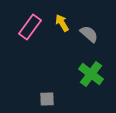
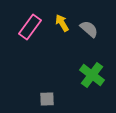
gray semicircle: moved 5 px up
green cross: moved 1 px right, 1 px down
